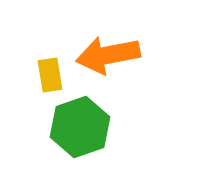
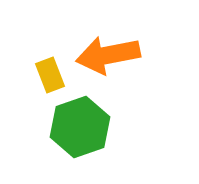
yellow rectangle: rotated 12 degrees counterclockwise
